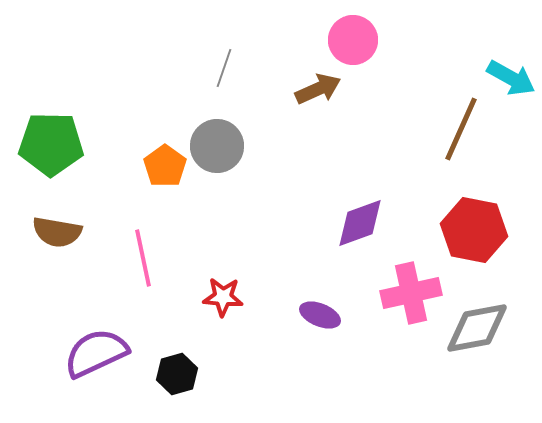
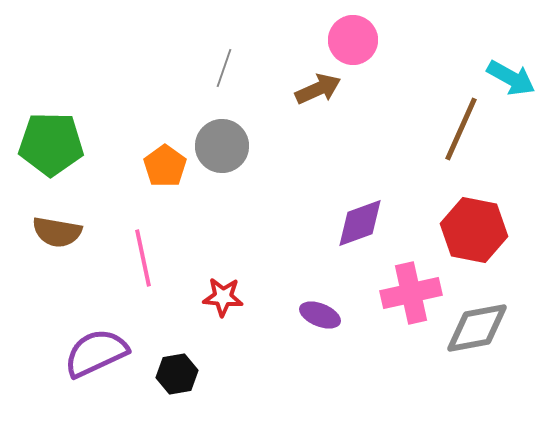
gray circle: moved 5 px right
black hexagon: rotated 6 degrees clockwise
